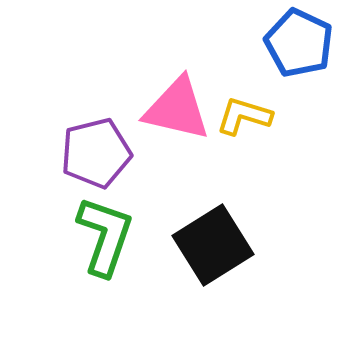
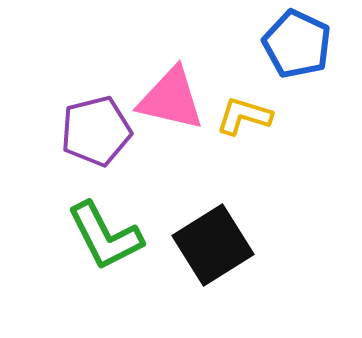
blue pentagon: moved 2 px left, 1 px down
pink triangle: moved 6 px left, 10 px up
purple pentagon: moved 22 px up
green L-shape: rotated 134 degrees clockwise
